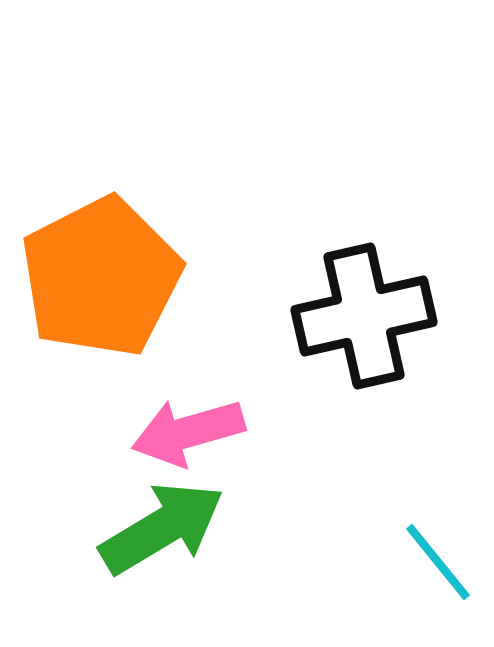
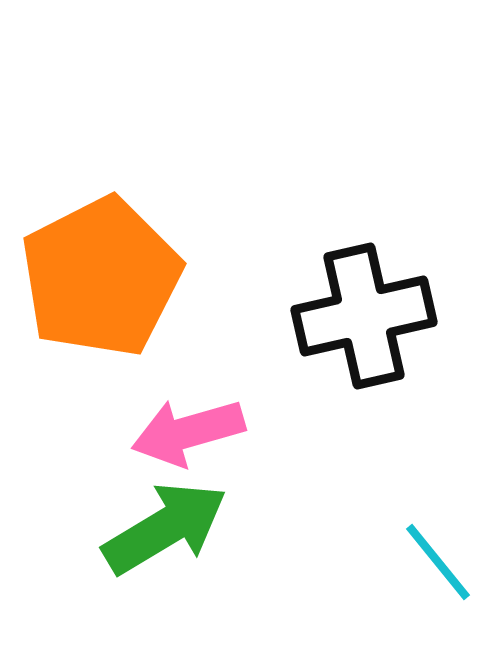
green arrow: moved 3 px right
